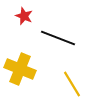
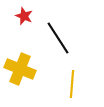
black line: rotated 36 degrees clockwise
yellow line: rotated 36 degrees clockwise
